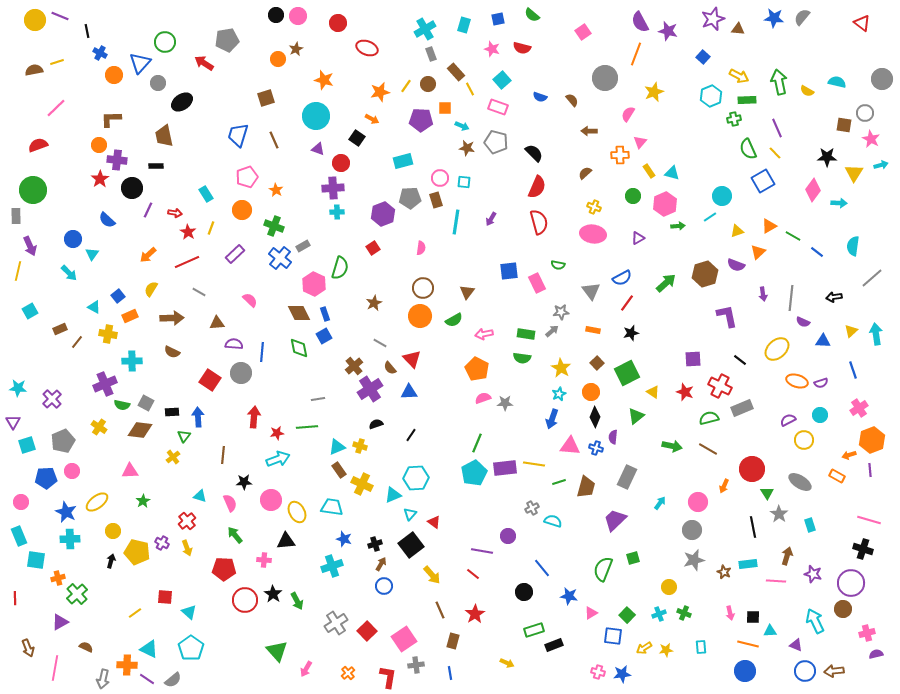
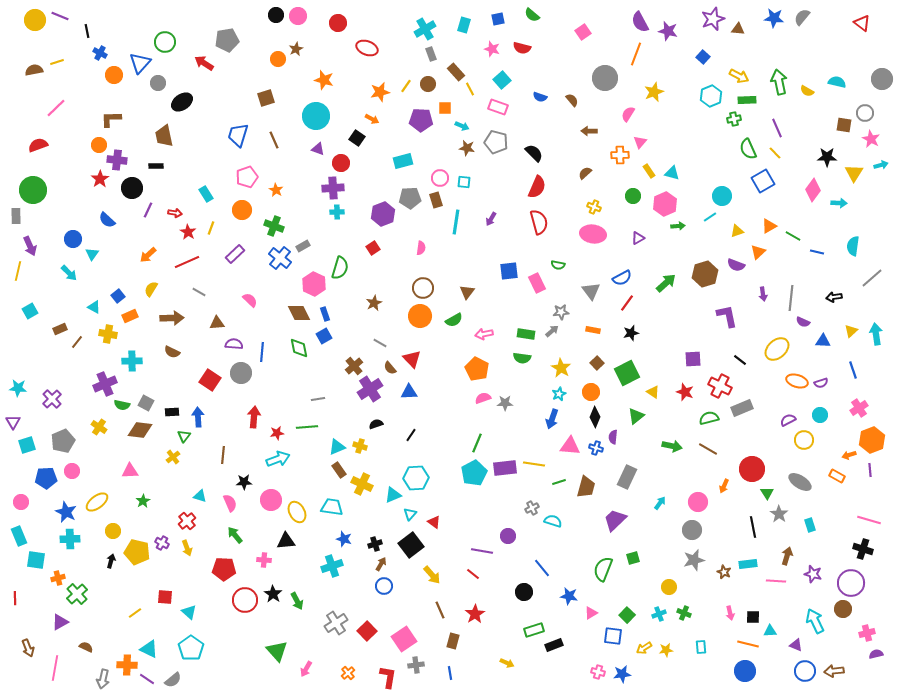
blue line at (817, 252): rotated 24 degrees counterclockwise
